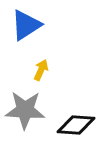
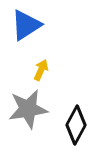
gray star: moved 3 px right, 1 px up; rotated 12 degrees counterclockwise
black diamond: rotated 66 degrees counterclockwise
